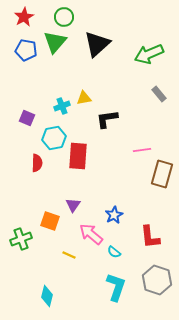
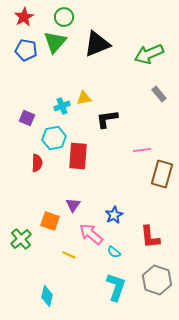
black triangle: rotated 20 degrees clockwise
green cross: rotated 20 degrees counterclockwise
